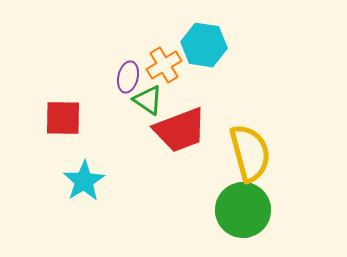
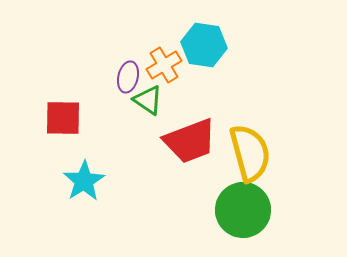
red trapezoid: moved 10 px right, 11 px down
